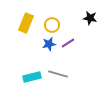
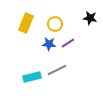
yellow circle: moved 3 px right, 1 px up
blue star: rotated 16 degrees clockwise
gray line: moved 1 px left, 4 px up; rotated 42 degrees counterclockwise
